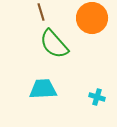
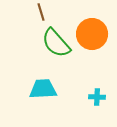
orange circle: moved 16 px down
green semicircle: moved 2 px right, 1 px up
cyan cross: rotated 14 degrees counterclockwise
